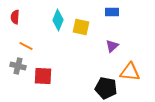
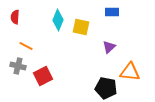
purple triangle: moved 3 px left, 1 px down
red square: rotated 30 degrees counterclockwise
